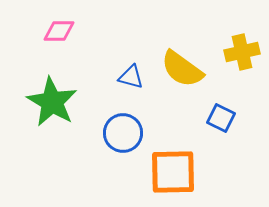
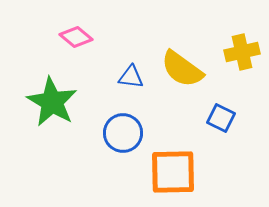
pink diamond: moved 17 px right, 6 px down; rotated 40 degrees clockwise
blue triangle: rotated 8 degrees counterclockwise
